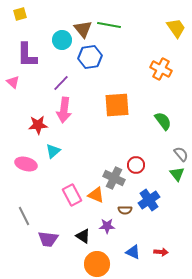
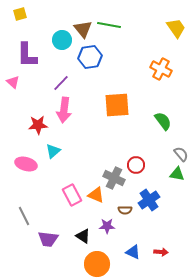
green triangle: rotated 42 degrees counterclockwise
